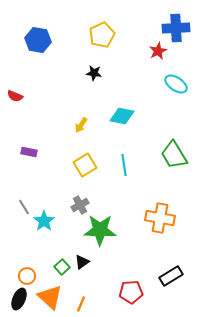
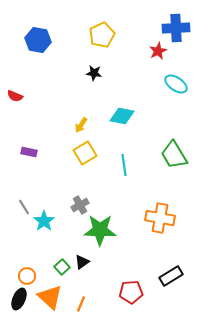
yellow square: moved 12 px up
